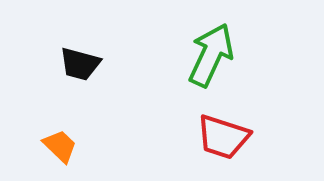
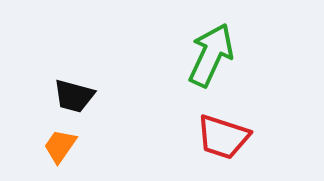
black trapezoid: moved 6 px left, 32 px down
orange trapezoid: rotated 99 degrees counterclockwise
